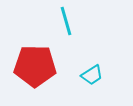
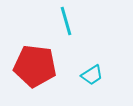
red pentagon: rotated 6 degrees clockwise
